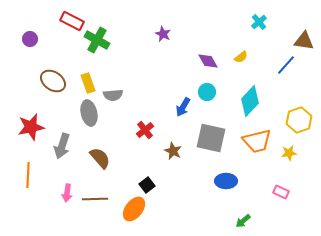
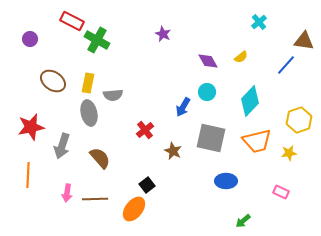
yellow rectangle: rotated 30 degrees clockwise
